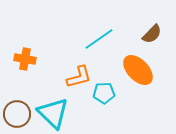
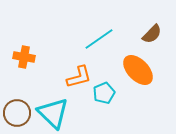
orange cross: moved 1 px left, 2 px up
cyan pentagon: rotated 20 degrees counterclockwise
brown circle: moved 1 px up
